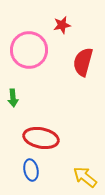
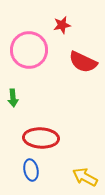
red semicircle: rotated 80 degrees counterclockwise
red ellipse: rotated 8 degrees counterclockwise
yellow arrow: rotated 10 degrees counterclockwise
